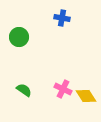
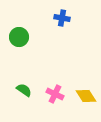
pink cross: moved 8 px left, 5 px down
